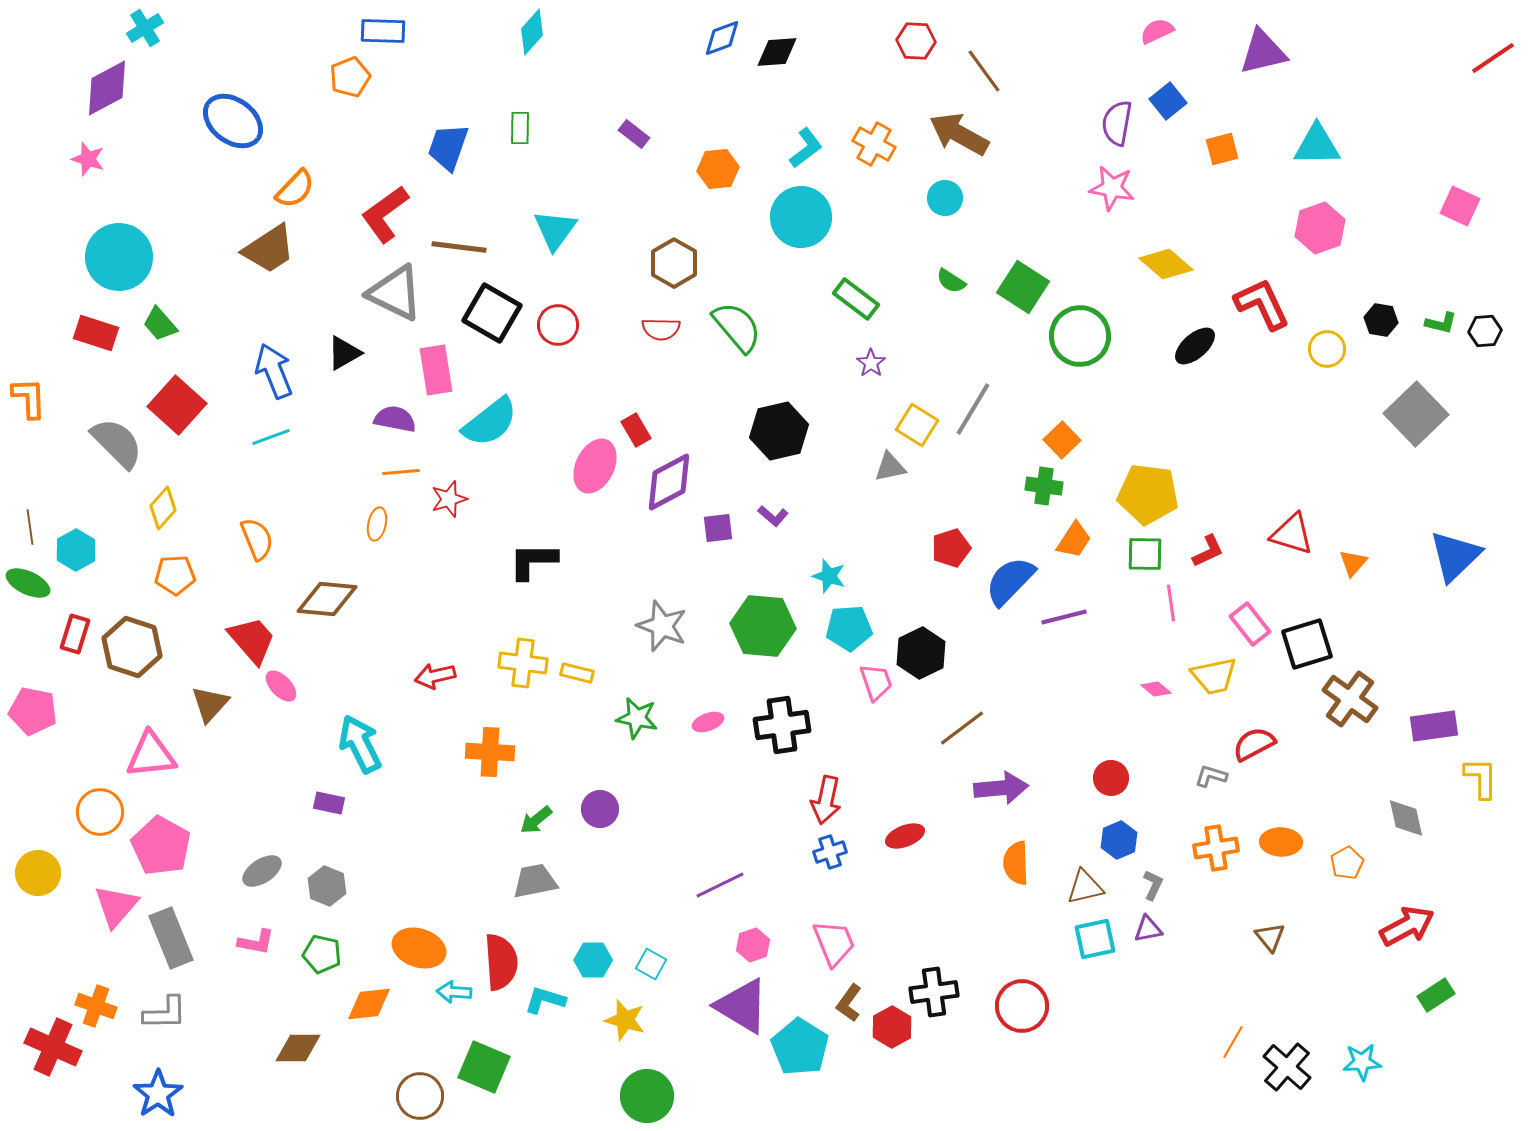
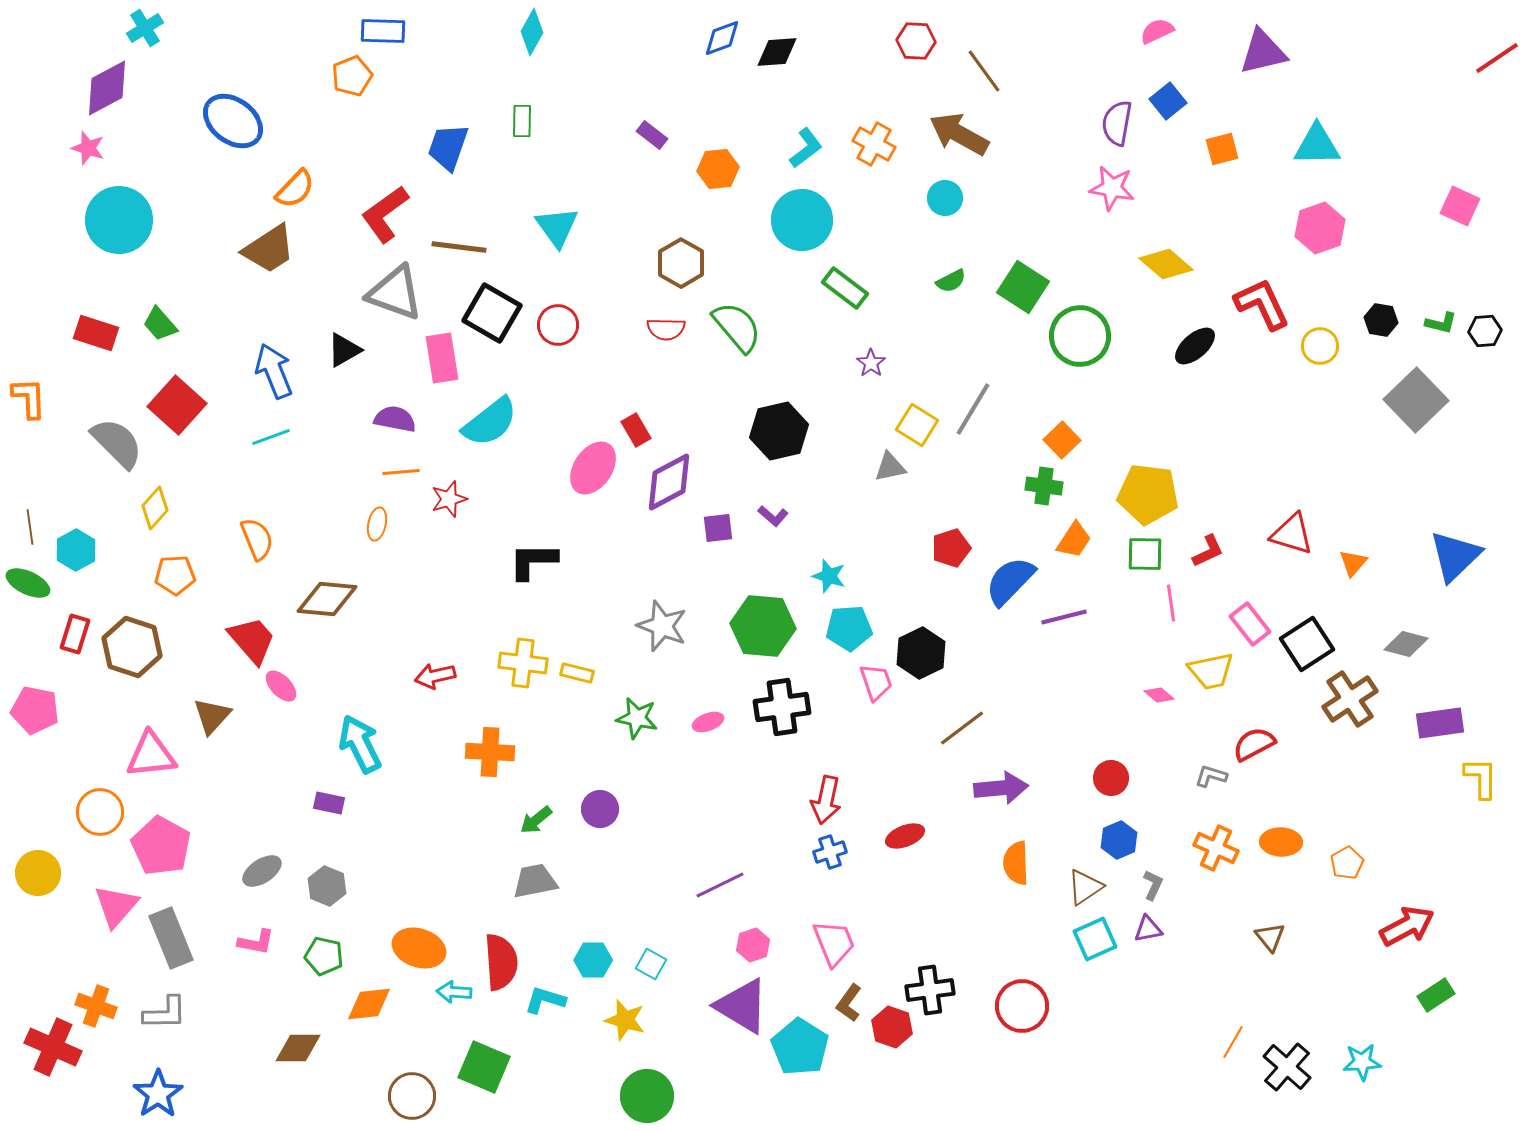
cyan diamond at (532, 32): rotated 12 degrees counterclockwise
red line at (1493, 58): moved 4 px right
orange pentagon at (350, 77): moved 2 px right, 1 px up
green rectangle at (520, 128): moved 2 px right, 7 px up
purple rectangle at (634, 134): moved 18 px right, 1 px down
pink star at (88, 159): moved 11 px up
cyan circle at (801, 217): moved 1 px right, 3 px down
cyan triangle at (555, 230): moved 2 px right, 3 px up; rotated 12 degrees counterclockwise
cyan circle at (119, 257): moved 37 px up
brown hexagon at (674, 263): moved 7 px right
green semicircle at (951, 281): rotated 60 degrees counterclockwise
gray triangle at (395, 293): rotated 6 degrees counterclockwise
green rectangle at (856, 299): moved 11 px left, 11 px up
red semicircle at (661, 329): moved 5 px right
yellow circle at (1327, 349): moved 7 px left, 3 px up
black triangle at (344, 353): moved 3 px up
pink rectangle at (436, 370): moved 6 px right, 12 px up
gray square at (1416, 414): moved 14 px up
pink ellipse at (595, 466): moved 2 px left, 2 px down; rotated 8 degrees clockwise
yellow diamond at (163, 508): moved 8 px left
black square at (1307, 644): rotated 16 degrees counterclockwise
yellow trapezoid at (1214, 676): moved 3 px left, 5 px up
pink diamond at (1156, 689): moved 3 px right, 6 px down
brown cross at (1350, 699): rotated 20 degrees clockwise
brown triangle at (210, 704): moved 2 px right, 12 px down
pink pentagon at (33, 711): moved 2 px right, 1 px up
black cross at (782, 725): moved 18 px up
purple rectangle at (1434, 726): moved 6 px right, 3 px up
gray diamond at (1406, 818): moved 174 px up; rotated 63 degrees counterclockwise
orange cross at (1216, 848): rotated 33 degrees clockwise
brown triangle at (1085, 887): rotated 21 degrees counterclockwise
cyan square at (1095, 939): rotated 12 degrees counterclockwise
green pentagon at (322, 954): moved 2 px right, 2 px down
black cross at (934, 992): moved 4 px left, 2 px up
red hexagon at (892, 1027): rotated 12 degrees counterclockwise
brown circle at (420, 1096): moved 8 px left
